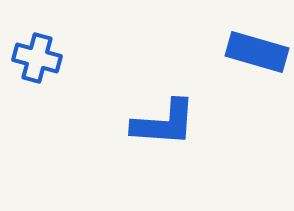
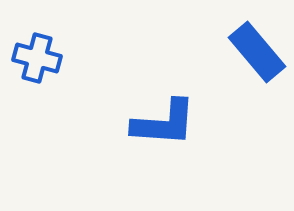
blue rectangle: rotated 34 degrees clockwise
